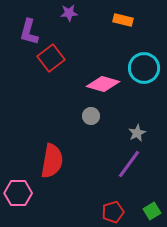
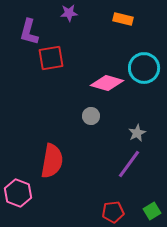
orange rectangle: moved 1 px up
red square: rotated 28 degrees clockwise
pink diamond: moved 4 px right, 1 px up
pink hexagon: rotated 20 degrees clockwise
red pentagon: rotated 10 degrees clockwise
